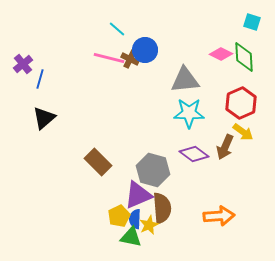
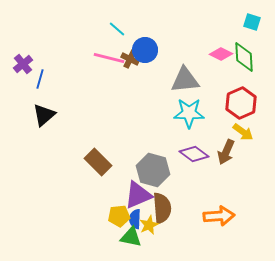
black triangle: moved 3 px up
brown arrow: moved 1 px right, 5 px down
yellow pentagon: rotated 20 degrees clockwise
